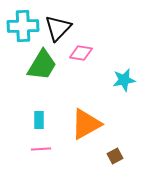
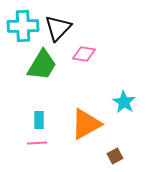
pink diamond: moved 3 px right, 1 px down
cyan star: moved 22 px down; rotated 30 degrees counterclockwise
pink line: moved 4 px left, 6 px up
